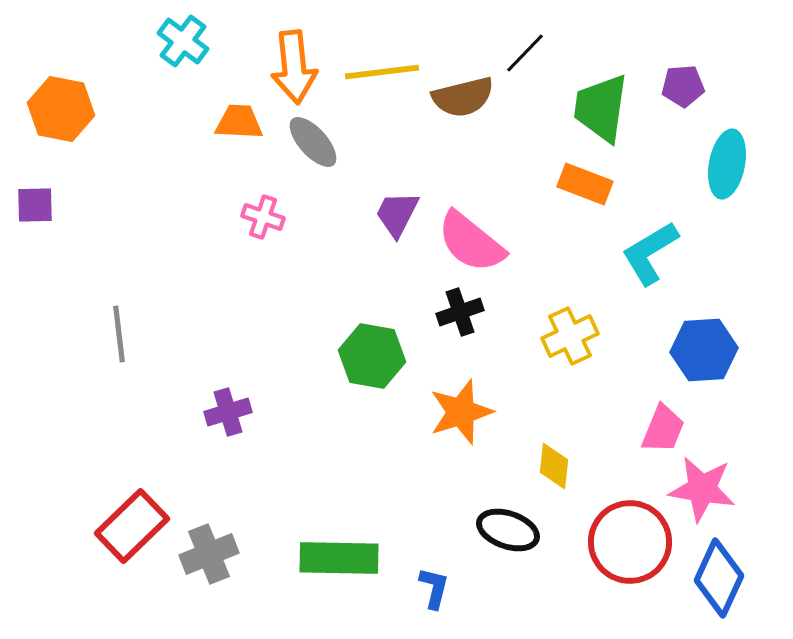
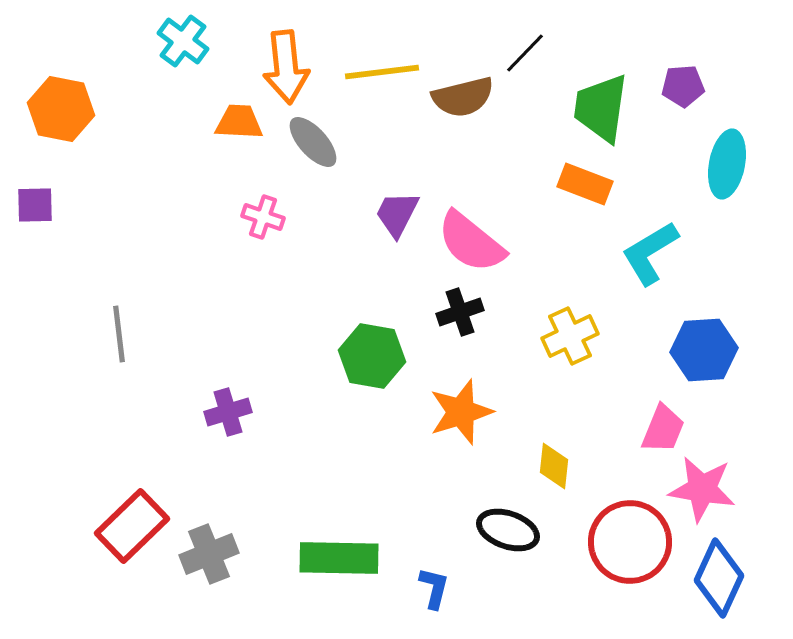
orange arrow: moved 8 px left
